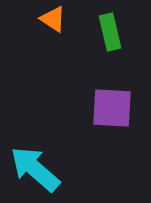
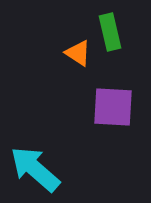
orange triangle: moved 25 px right, 34 px down
purple square: moved 1 px right, 1 px up
